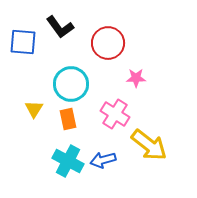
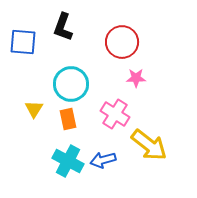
black L-shape: moved 3 px right; rotated 56 degrees clockwise
red circle: moved 14 px right, 1 px up
